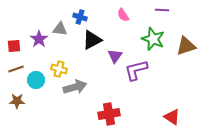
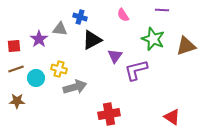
cyan circle: moved 2 px up
